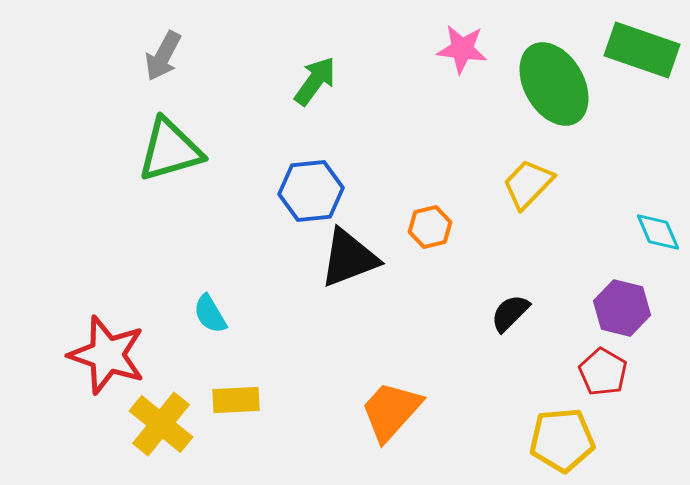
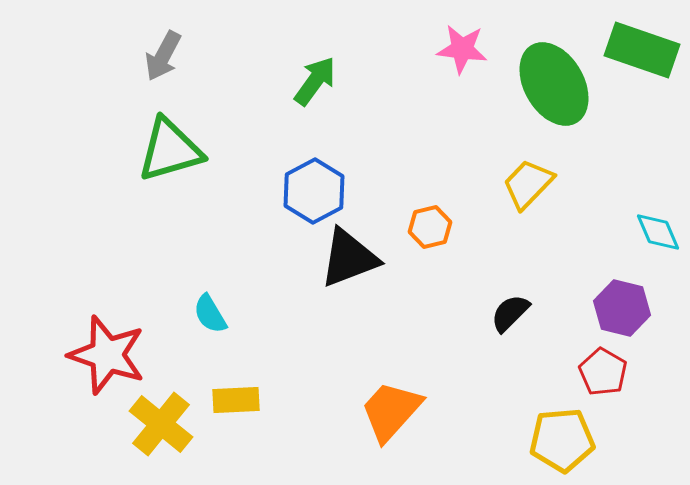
blue hexagon: moved 3 px right; rotated 22 degrees counterclockwise
